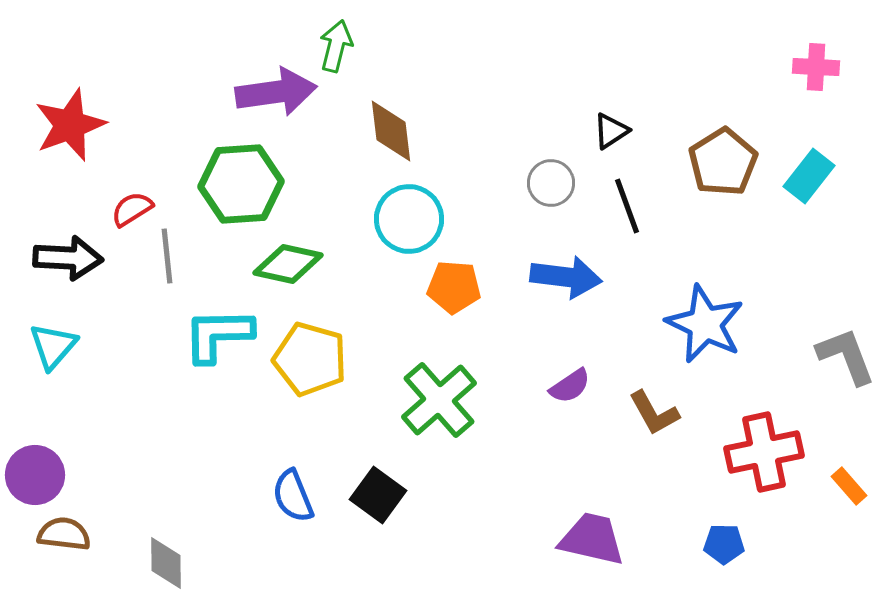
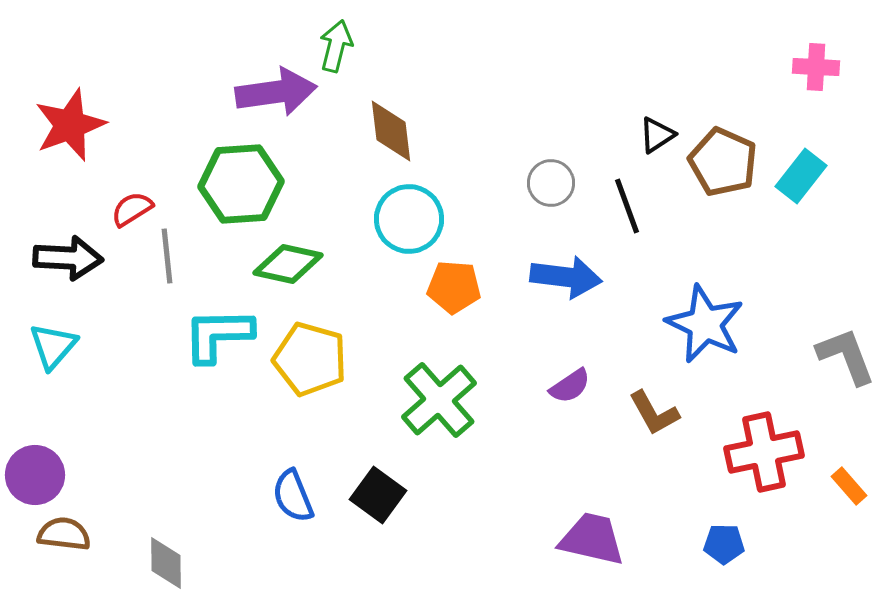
black triangle: moved 46 px right, 4 px down
brown pentagon: rotated 16 degrees counterclockwise
cyan rectangle: moved 8 px left
